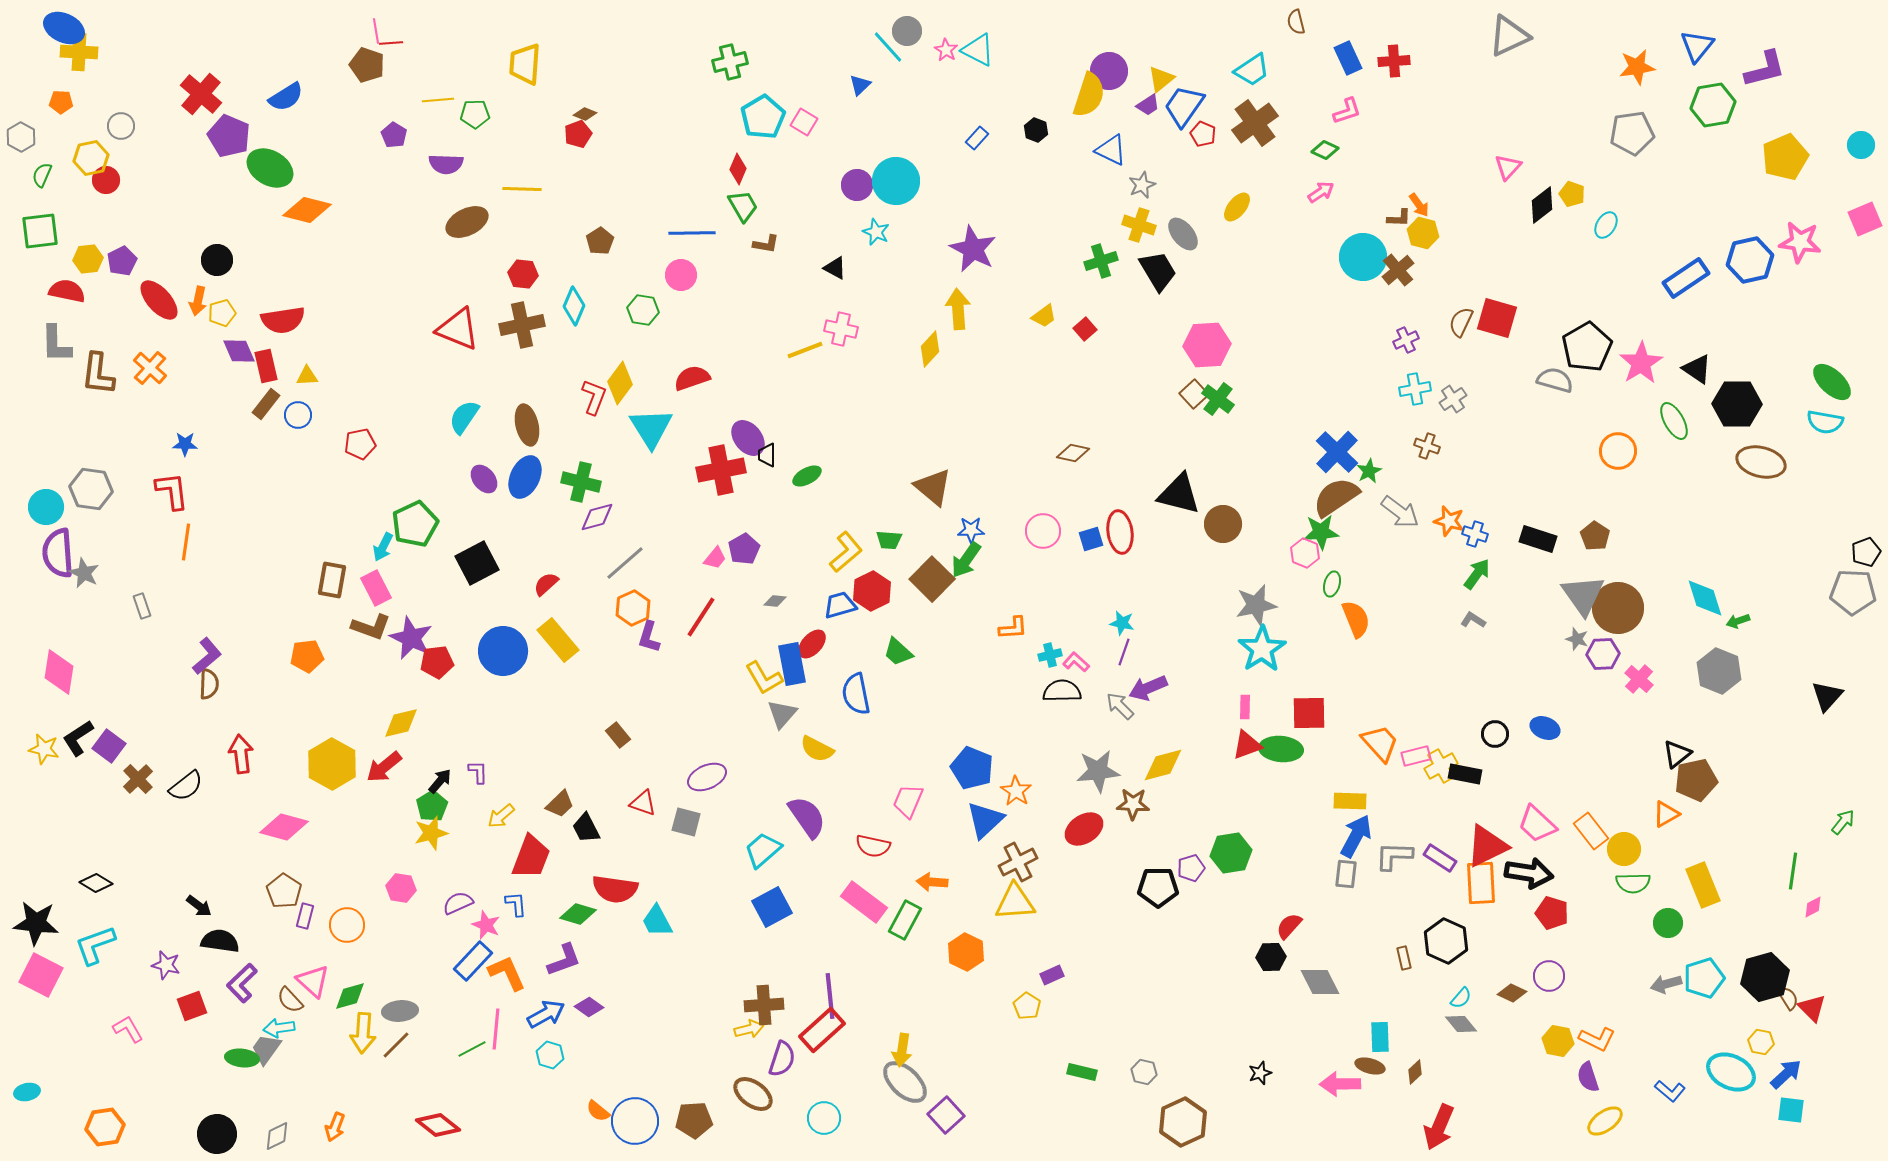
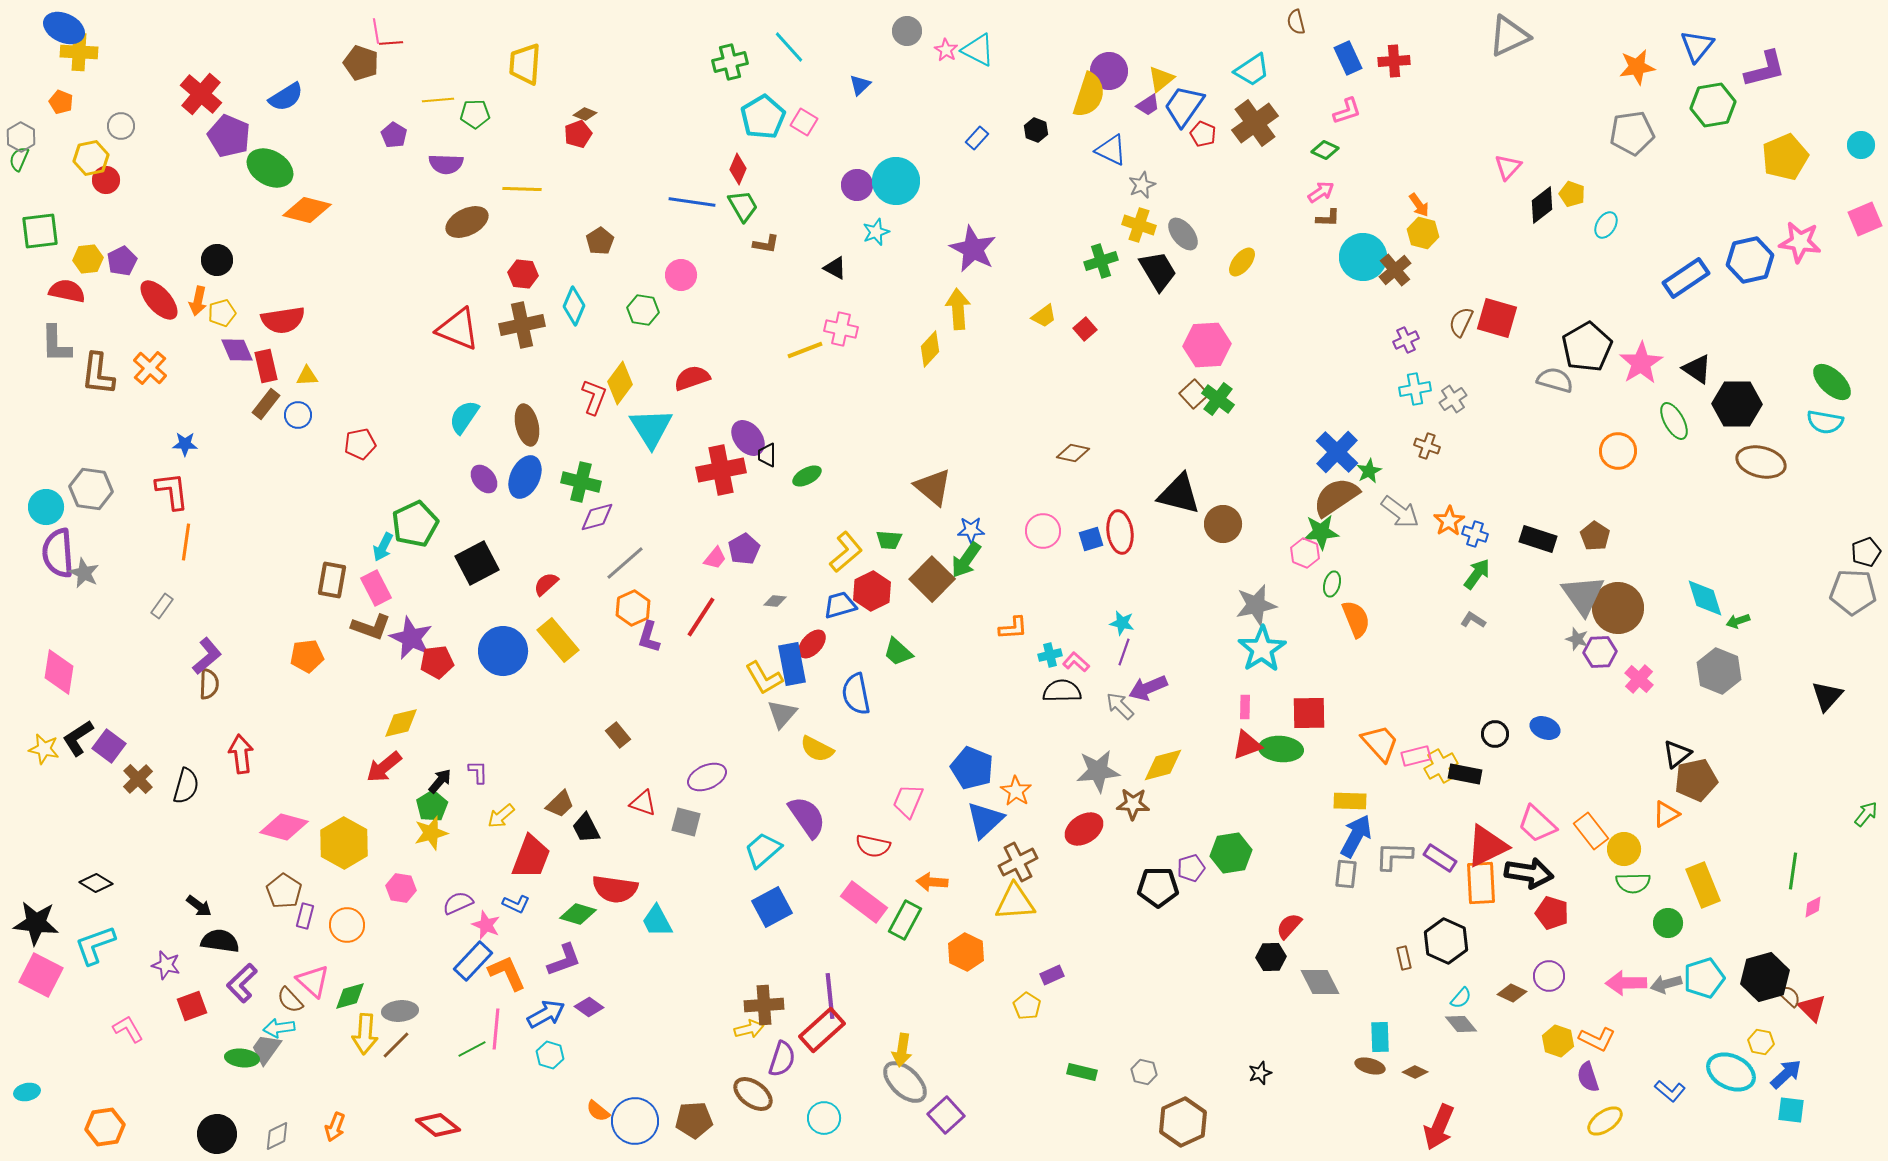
cyan line at (888, 47): moved 99 px left
brown pentagon at (367, 65): moved 6 px left, 2 px up
orange pentagon at (61, 102): rotated 20 degrees clockwise
green semicircle at (42, 175): moved 23 px left, 16 px up
yellow ellipse at (1237, 207): moved 5 px right, 55 px down
brown L-shape at (1399, 218): moved 71 px left
cyan star at (876, 232): rotated 28 degrees clockwise
blue line at (692, 233): moved 31 px up; rotated 9 degrees clockwise
brown cross at (1398, 270): moved 3 px left
purple diamond at (239, 351): moved 2 px left, 1 px up
orange star at (1449, 521): rotated 24 degrees clockwise
gray rectangle at (142, 606): moved 20 px right; rotated 55 degrees clockwise
purple hexagon at (1603, 654): moved 3 px left, 2 px up
yellow hexagon at (332, 764): moved 12 px right, 79 px down
black semicircle at (186, 786): rotated 36 degrees counterclockwise
green arrow at (1843, 822): moved 23 px right, 8 px up
blue L-shape at (516, 904): rotated 120 degrees clockwise
brown semicircle at (1788, 998): moved 1 px right, 2 px up; rotated 15 degrees counterclockwise
yellow arrow at (363, 1033): moved 2 px right, 1 px down
yellow hexagon at (1558, 1041): rotated 8 degrees clockwise
brown diamond at (1415, 1072): rotated 70 degrees clockwise
pink arrow at (1340, 1084): moved 286 px right, 101 px up
